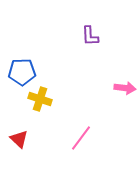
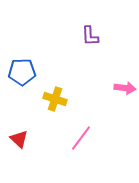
yellow cross: moved 15 px right
